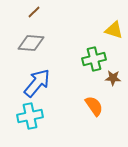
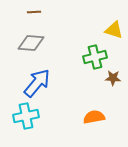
brown line: rotated 40 degrees clockwise
green cross: moved 1 px right, 2 px up
orange semicircle: moved 11 px down; rotated 65 degrees counterclockwise
cyan cross: moved 4 px left
